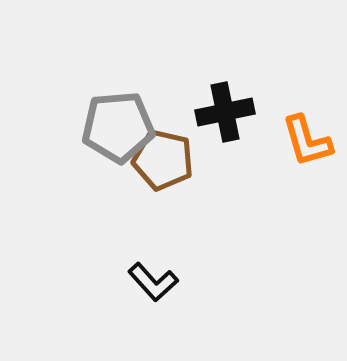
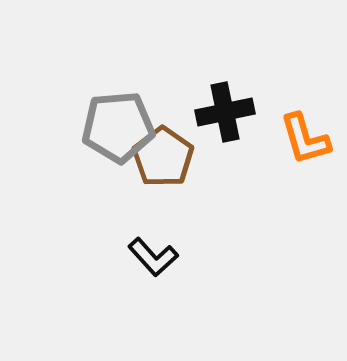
orange L-shape: moved 2 px left, 2 px up
brown pentagon: moved 3 px up; rotated 22 degrees clockwise
black L-shape: moved 25 px up
